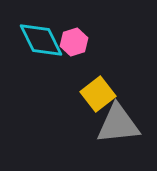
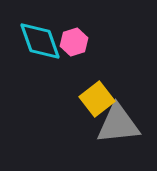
cyan diamond: moved 1 px left, 1 px down; rotated 6 degrees clockwise
yellow square: moved 1 px left, 5 px down
